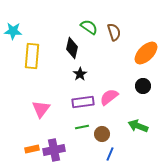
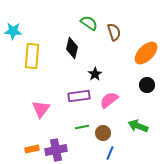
green semicircle: moved 4 px up
black star: moved 15 px right
black circle: moved 4 px right, 1 px up
pink semicircle: moved 3 px down
purple rectangle: moved 4 px left, 6 px up
brown circle: moved 1 px right, 1 px up
purple cross: moved 2 px right
blue line: moved 1 px up
